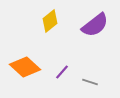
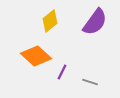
purple semicircle: moved 3 px up; rotated 16 degrees counterclockwise
orange diamond: moved 11 px right, 11 px up
purple line: rotated 14 degrees counterclockwise
